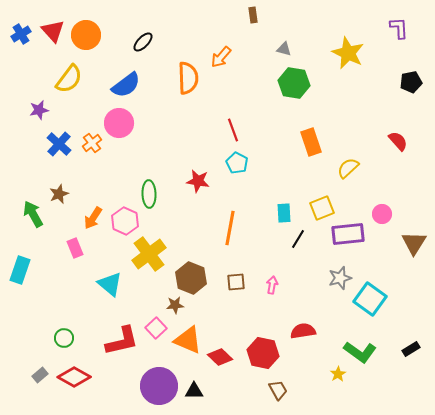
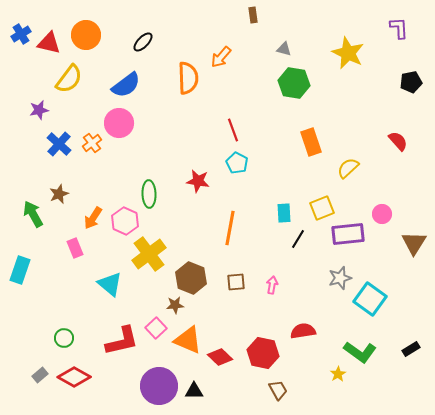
red triangle at (53, 31): moved 4 px left, 12 px down; rotated 35 degrees counterclockwise
